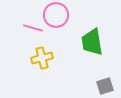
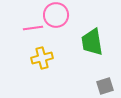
pink line: rotated 24 degrees counterclockwise
